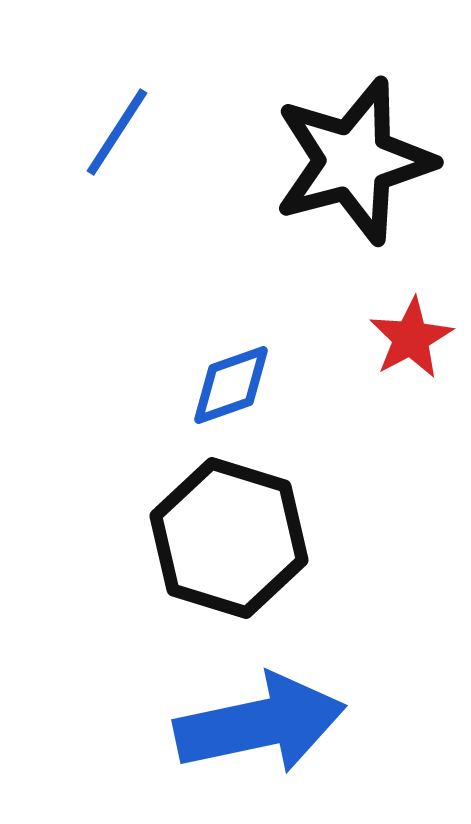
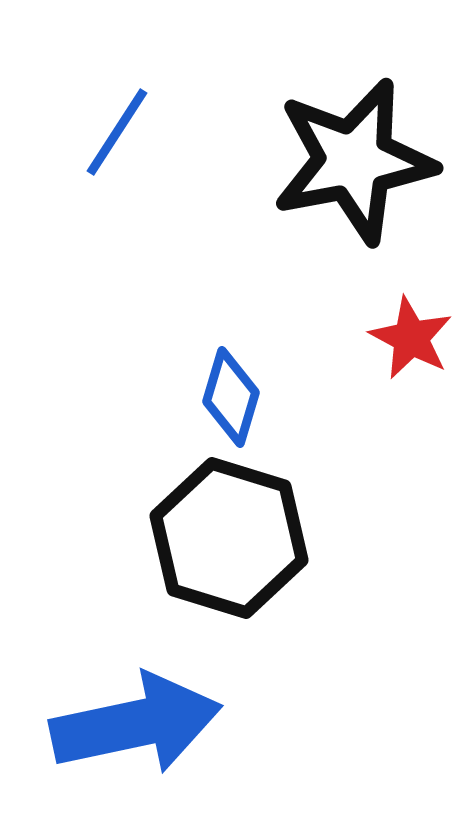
black star: rotated 4 degrees clockwise
red star: rotated 16 degrees counterclockwise
blue diamond: moved 12 px down; rotated 54 degrees counterclockwise
blue arrow: moved 124 px left
